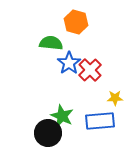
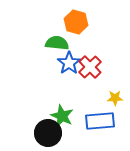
green semicircle: moved 6 px right
red cross: moved 3 px up
